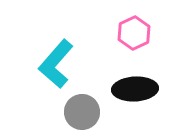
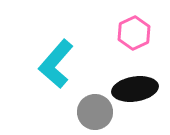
black ellipse: rotated 6 degrees counterclockwise
gray circle: moved 13 px right
